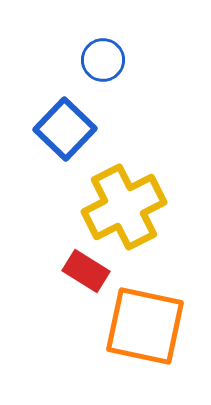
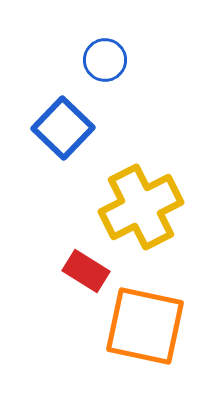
blue circle: moved 2 px right
blue square: moved 2 px left, 1 px up
yellow cross: moved 17 px right
